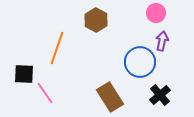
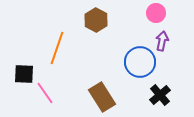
brown rectangle: moved 8 px left
